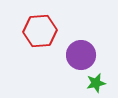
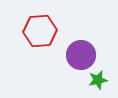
green star: moved 2 px right, 3 px up
